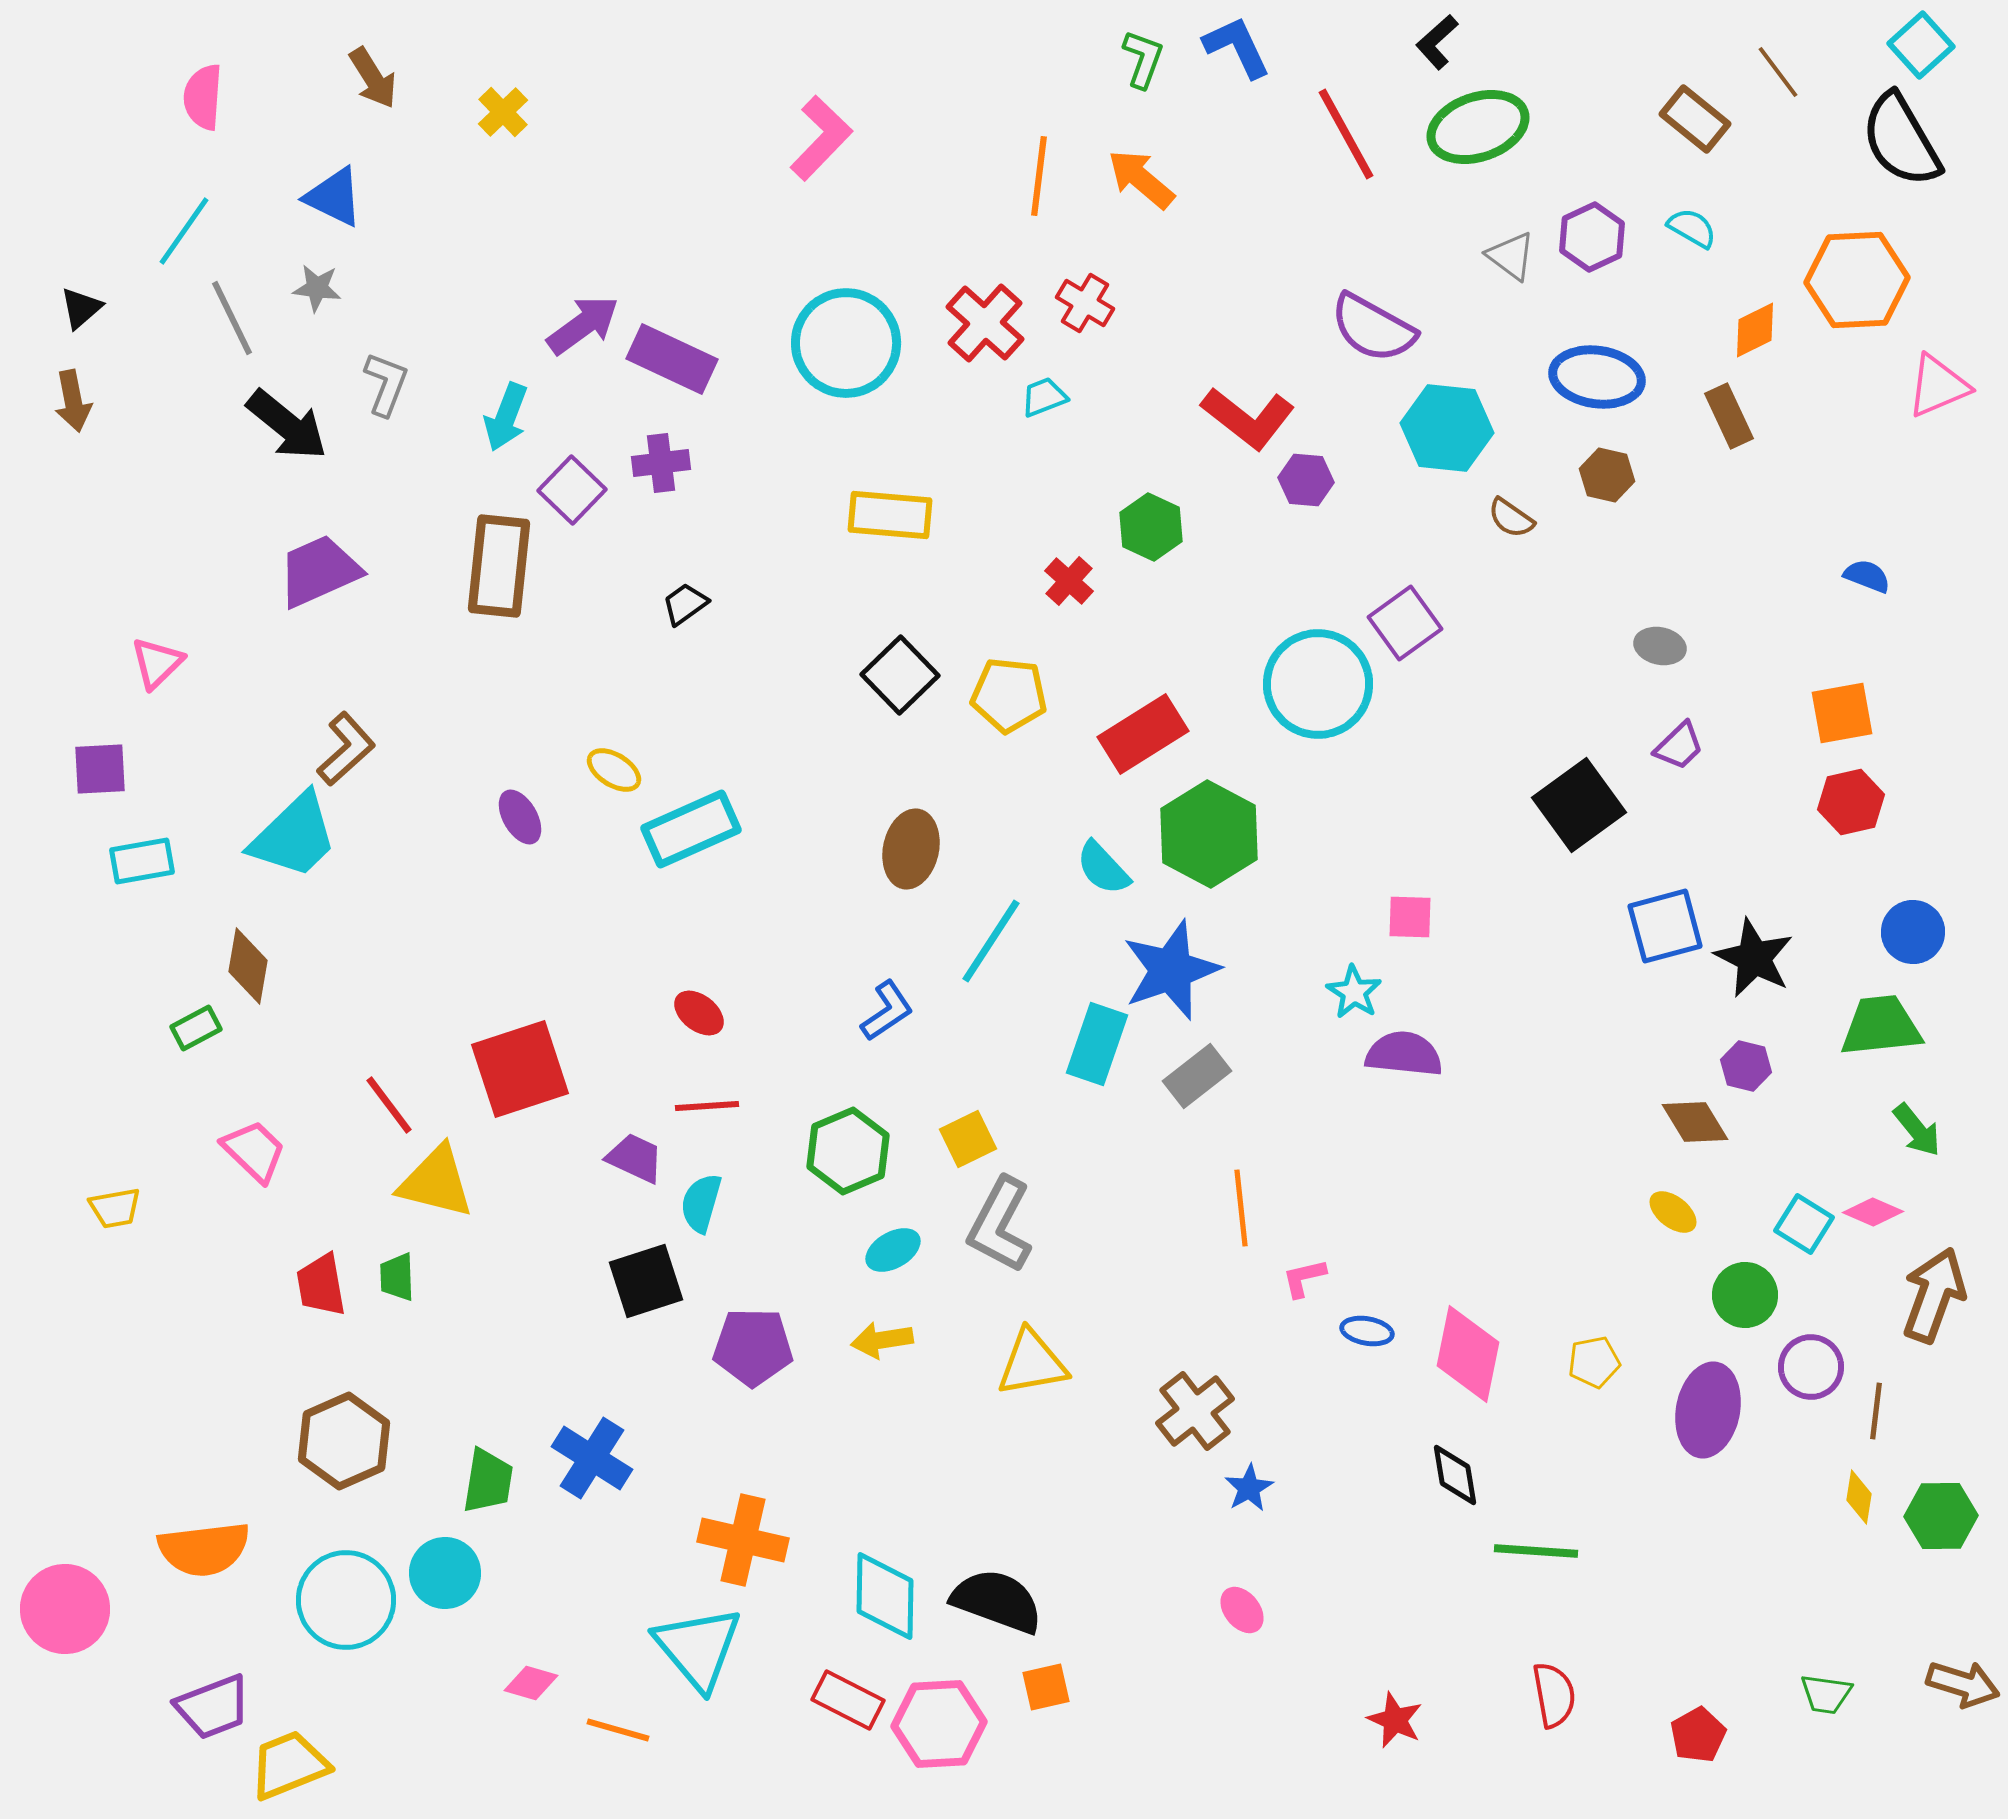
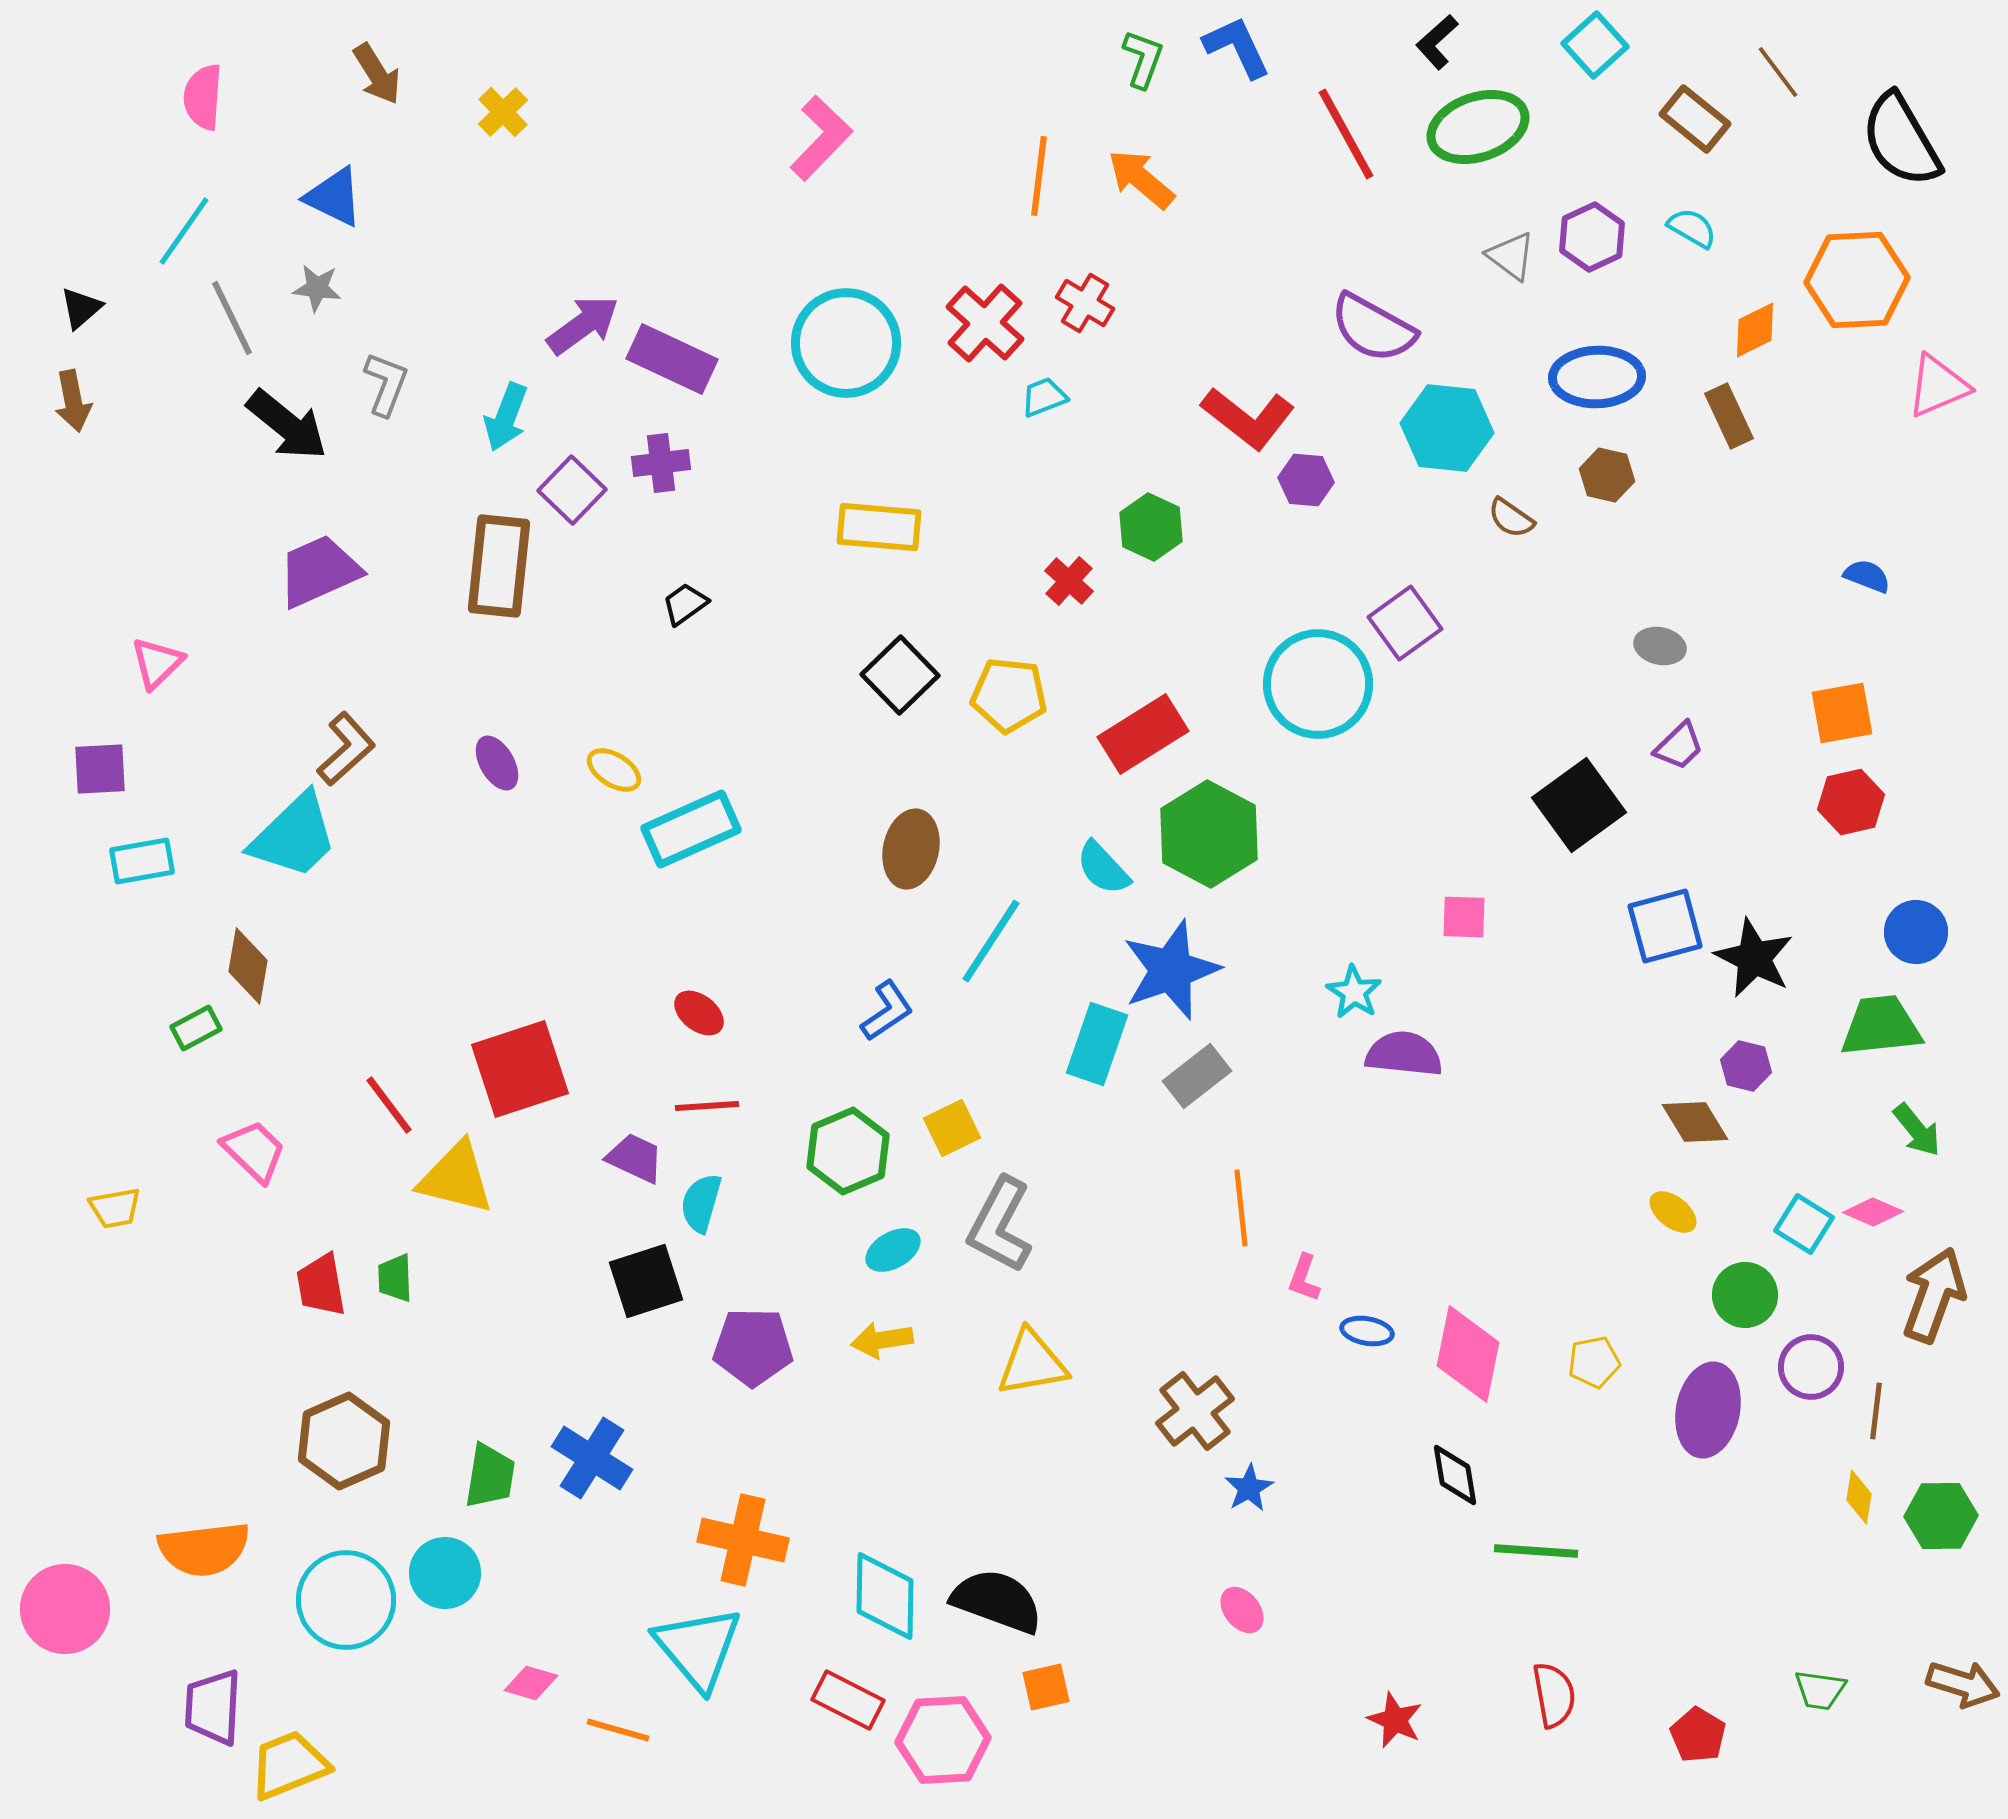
cyan square at (1921, 45): moved 326 px left
brown arrow at (373, 78): moved 4 px right, 4 px up
blue ellipse at (1597, 377): rotated 10 degrees counterclockwise
yellow rectangle at (890, 515): moved 11 px left, 12 px down
purple ellipse at (520, 817): moved 23 px left, 54 px up
pink square at (1410, 917): moved 54 px right
blue circle at (1913, 932): moved 3 px right
yellow square at (968, 1139): moved 16 px left, 11 px up
yellow triangle at (436, 1182): moved 20 px right, 4 px up
green trapezoid at (397, 1277): moved 2 px left, 1 px down
pink L-shape at (1304, 1278): rotated 57 degrees counterclockwise
green trapezoid at (488, 1481): moved 2 px right, 5 px up
green trapezoid at (1826, 1694): moved 6 px left, 4 px up
purple trapezoid at (213, 1707): rotated 114 degrees clockwise
pink hexagon at (939, 1724): moved 4 px right, 16 px down
red pentagon at (1698, 1735): rotated 12 degrees counterclockwise
